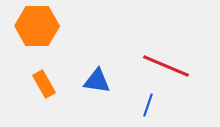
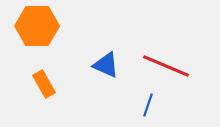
blue triangle: moved 9 px right, 16 px up; rotated 16 degrees clockwise
